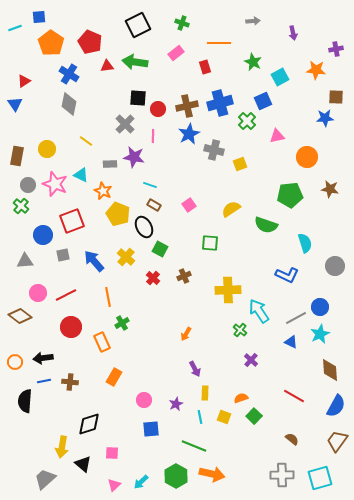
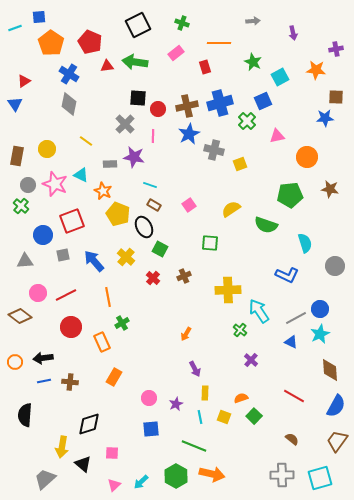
blue circle at (320, 307): moved 2 px down
pink circle at (144, 400): moved 5 px right, 2 px up
black semicircle at (25, 401): moved 14 px down
